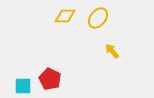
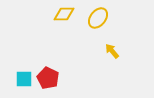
yellow diamond: moved 1 px left, 2 px up
red pentagon: moved 2 px left, 1 px up
cyan square: moved 1 px right, 7 px up
